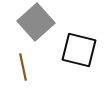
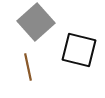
brown line: moved 5 px right
